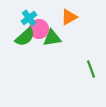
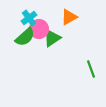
green triangle: rotated 24 degrees counterclockwise
